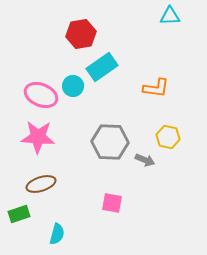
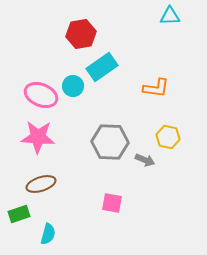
cyan semicircle: moved 9 px left
